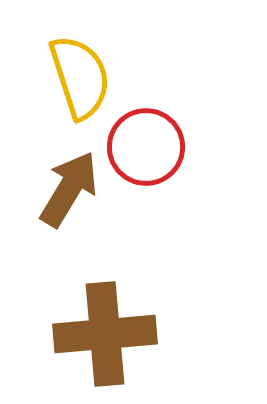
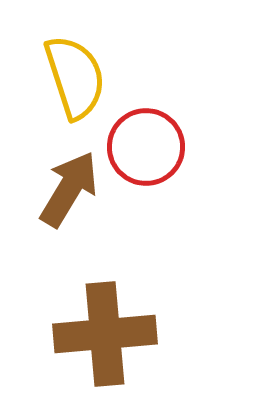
yellow semicircle: moved 5 px left
